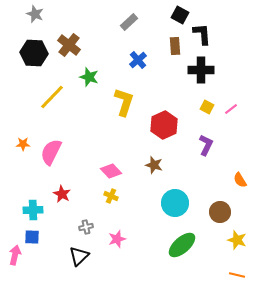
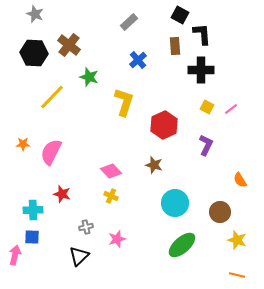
red star: rotated 12 degrees counterclockwise
